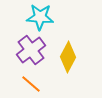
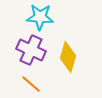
purple cross: rotated 28 degrees counterclockwise
yellow diamond: rotated 12 degrees counterclockwise
